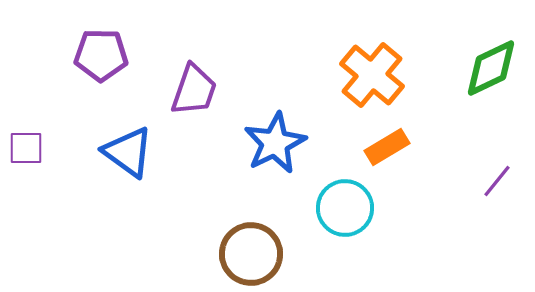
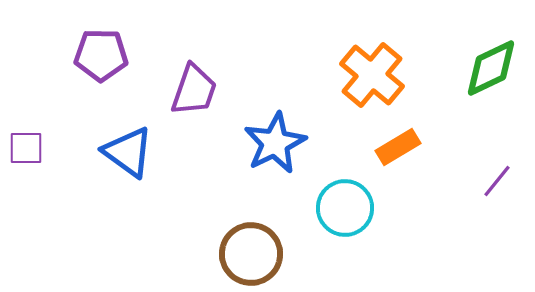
orange rectangle: moved 11 px right
